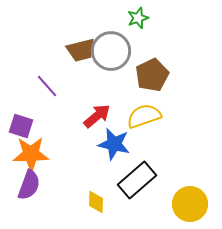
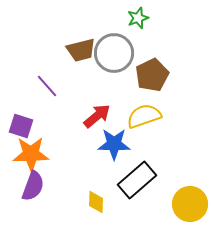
gray circle: moved 3 px right, 2 px down
blue star: rotated 12 degrees counterclockwise
purple semicircle: moved 4 px right, 1 px down
